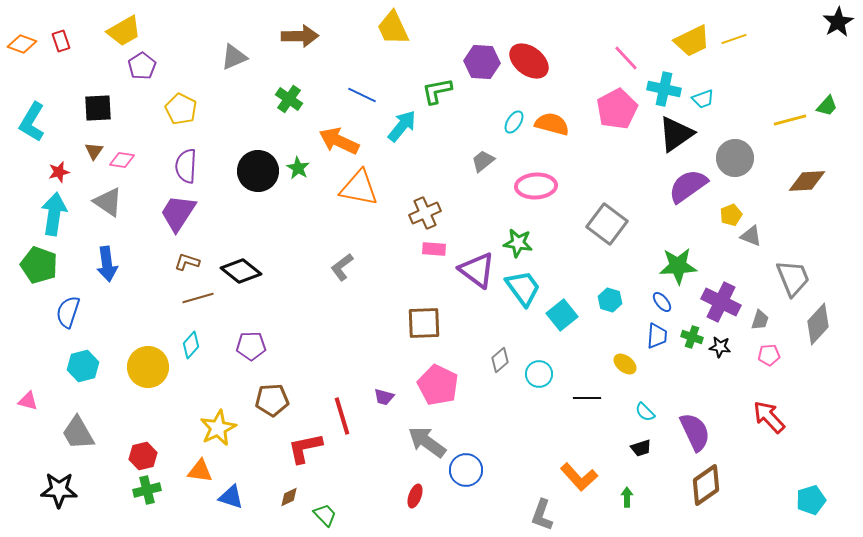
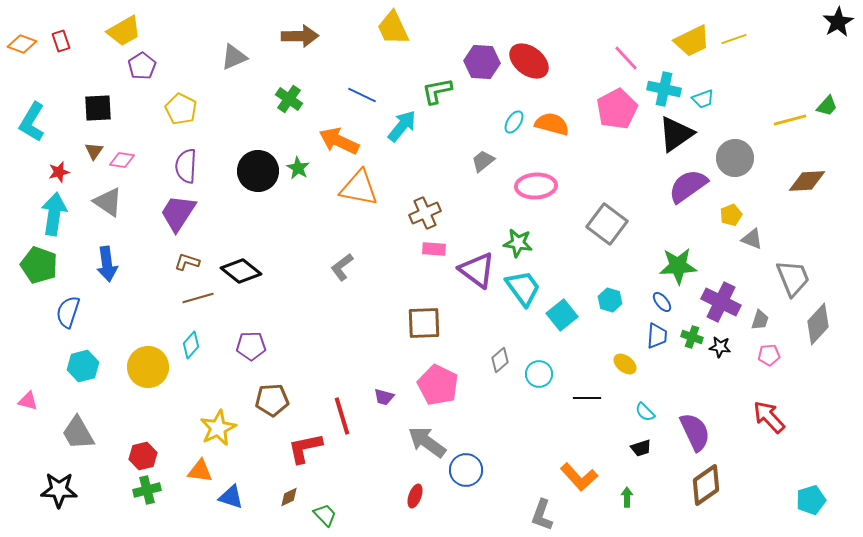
gray triangle at (751, 236): moved 1 px right, 3 px down
